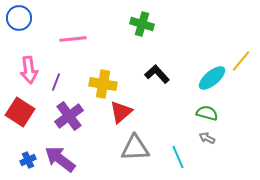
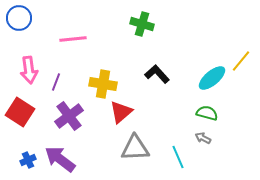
gray arrow: moved 4 px left
